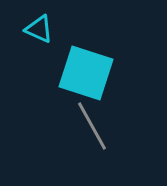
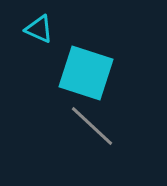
gray line: rotated 18 degrees counterclockwise
